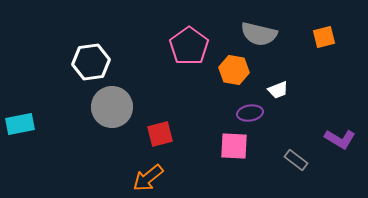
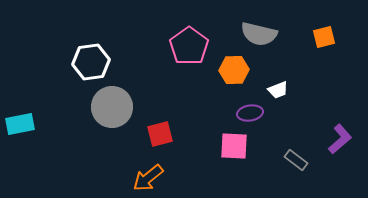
orange hexagon: rotated 12 degrees counterclockwise
purple L-shape: rotated 72 degrees counterclockwise
